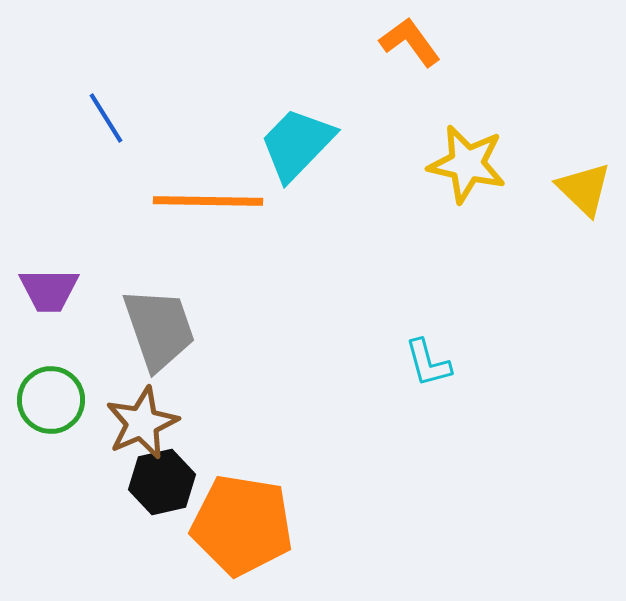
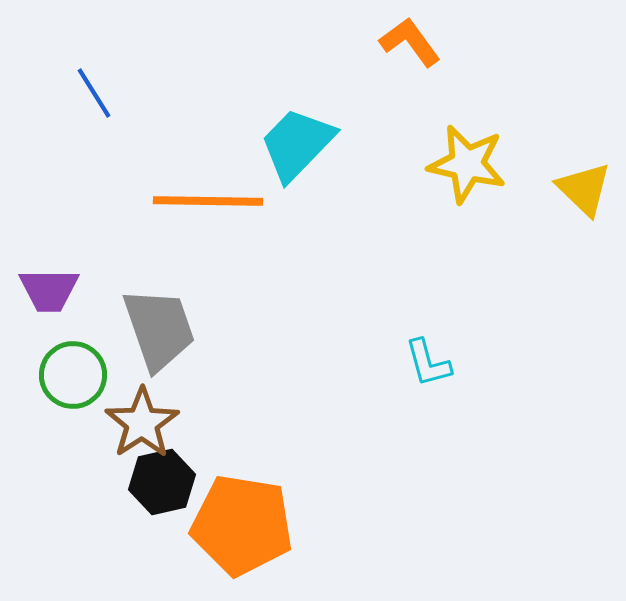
blue line: moved 12 px left, 25 px up
green circle: moved 22 px right, 25 px up
brown star: rotated 10 degrees counterclockwise
